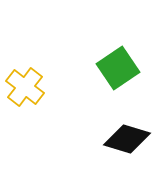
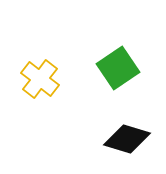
yellow cross: moved 15 px right, 8 px up
